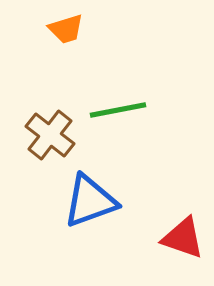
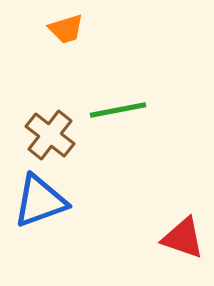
blue triangle: moved 50 px left
